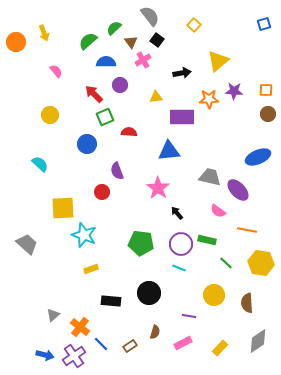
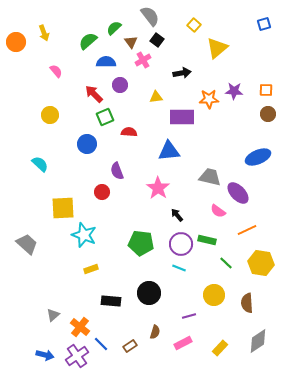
yellow triangle at (218, 61): moved 1 px left, 13 px up
purple ellipse at (238, 190): moved 3 px down
black arrow at (177, 213): moved 2 px down
orange line at (247, 230): rotated 36 degrees counterclockwise
purple line at (189, 316): rotated 24 degrees counterclockwise
purple cross at (74, 356): moved 3 px right
